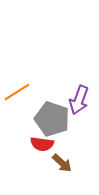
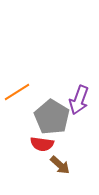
gray pentagon: moved 2 px up; rotated 12 degrees clockwise
brown arrow: moved 2 px left, 2 px down
